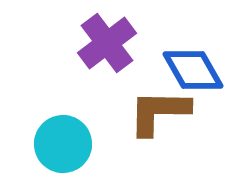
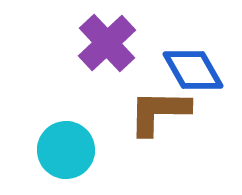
purple cross: rotated 6 degrees counterclockwise
cyan circle: moved 3 px right, 6 px down
